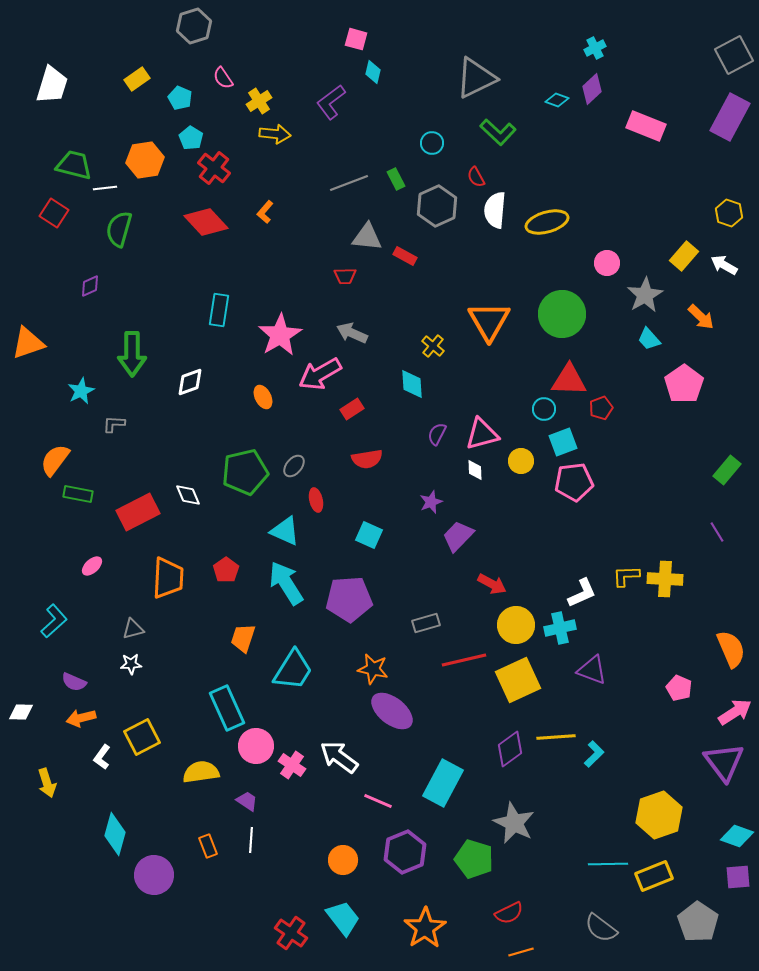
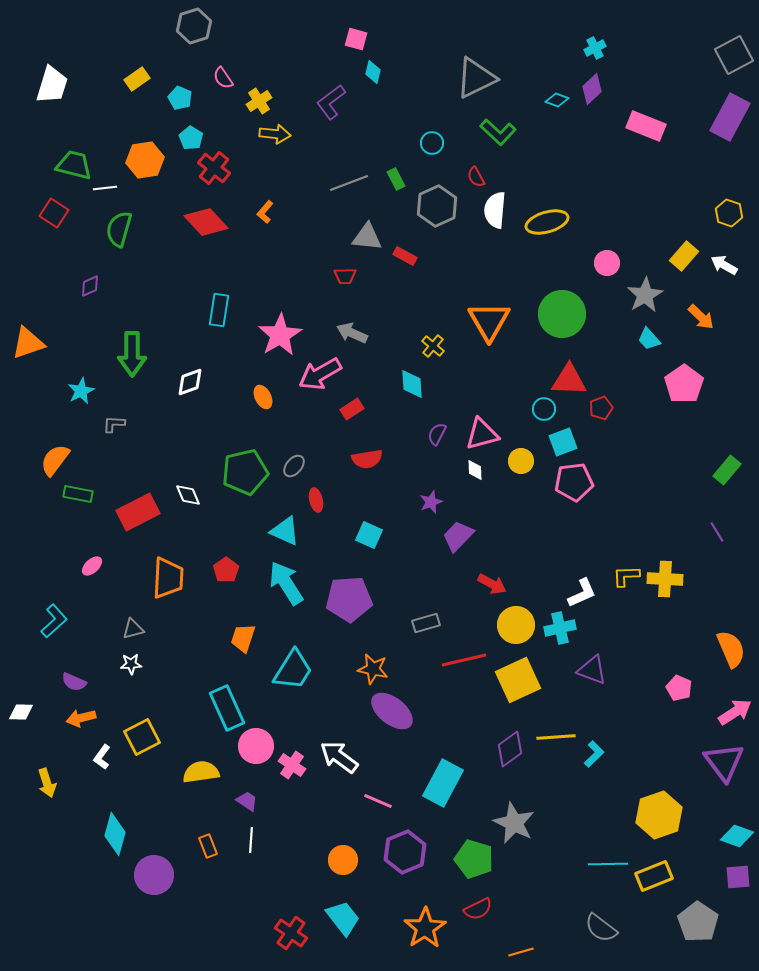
red semicircle at (509, 913): moved 31 px left, 4 px up
